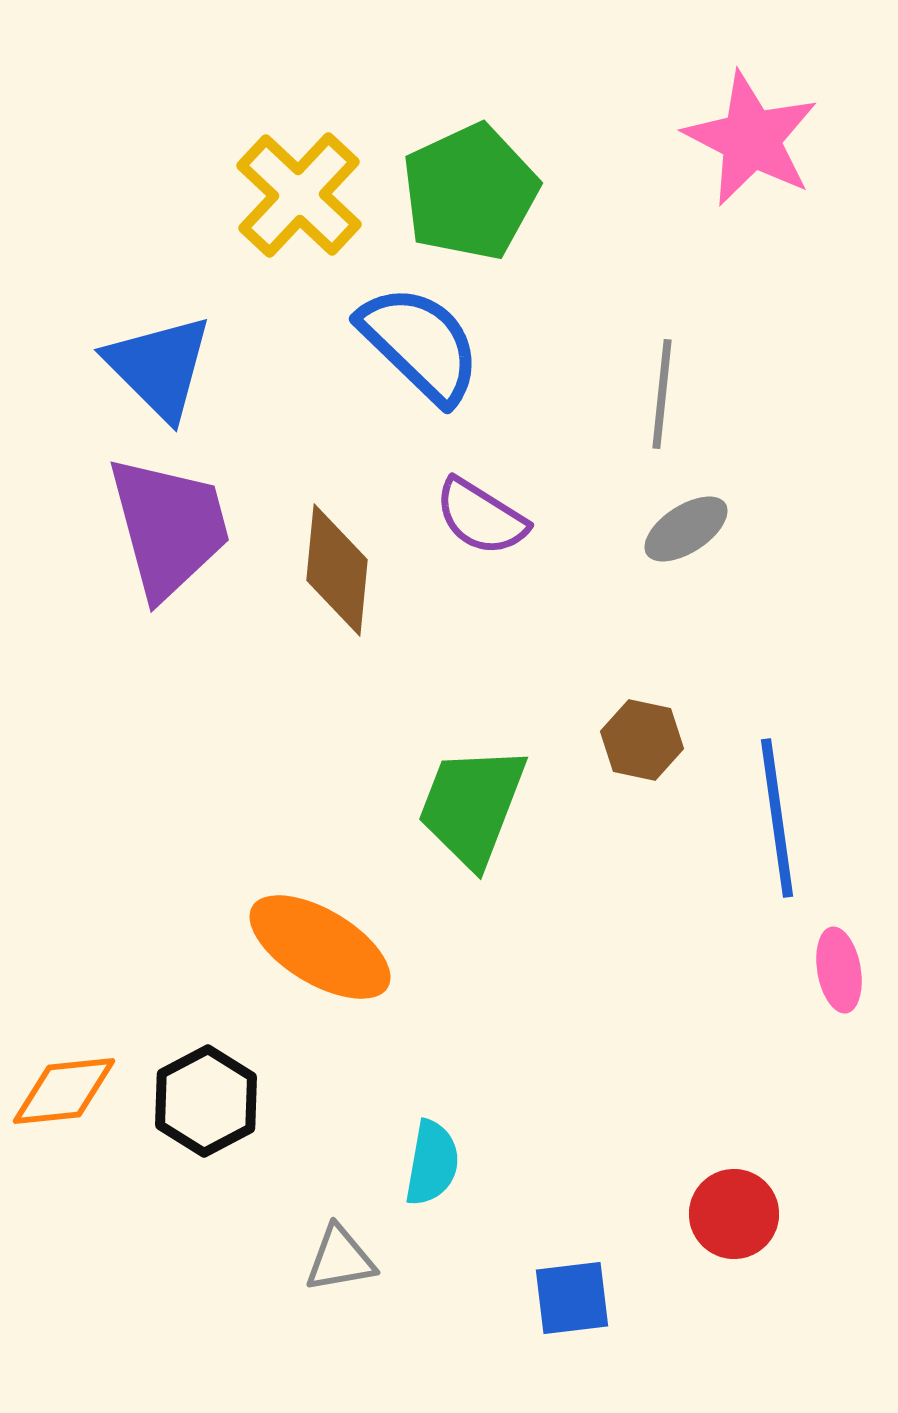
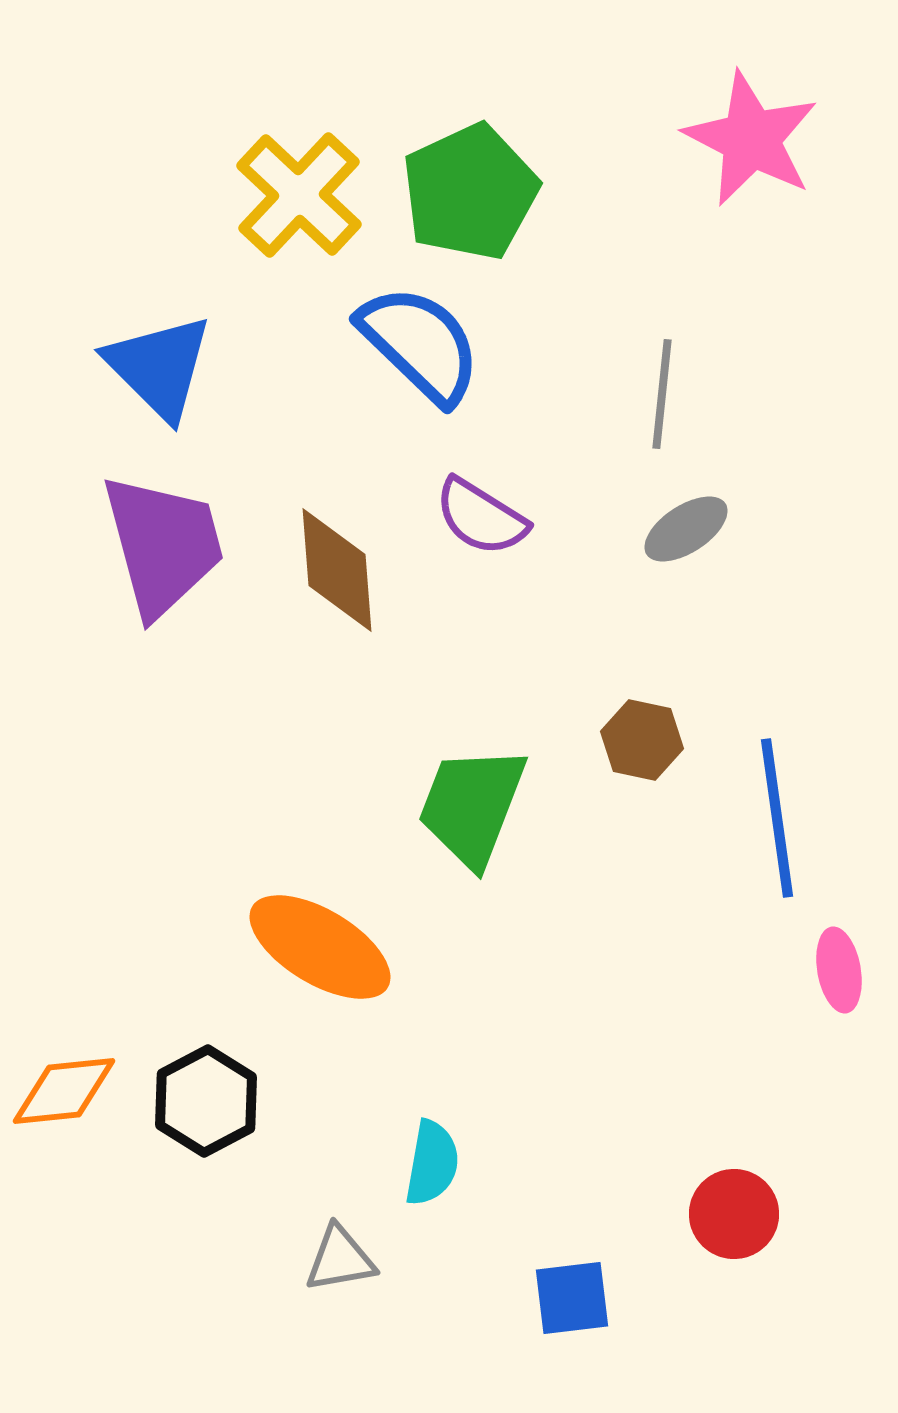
purple trapezoid: moved 6 px left, 18 px down
brown diamond: rotated 10 degrees counterclockwise
